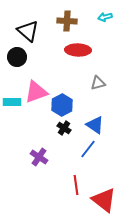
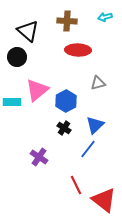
pink triangle: moved 1 px right, 2 px up; rotated 20 degrees counterclockwise
blue hexagon: moved 4 px right, 4 px up
blue triangle: rotated 42 degrees clockwise
red line: rotated 18 degrees counterclockwise
